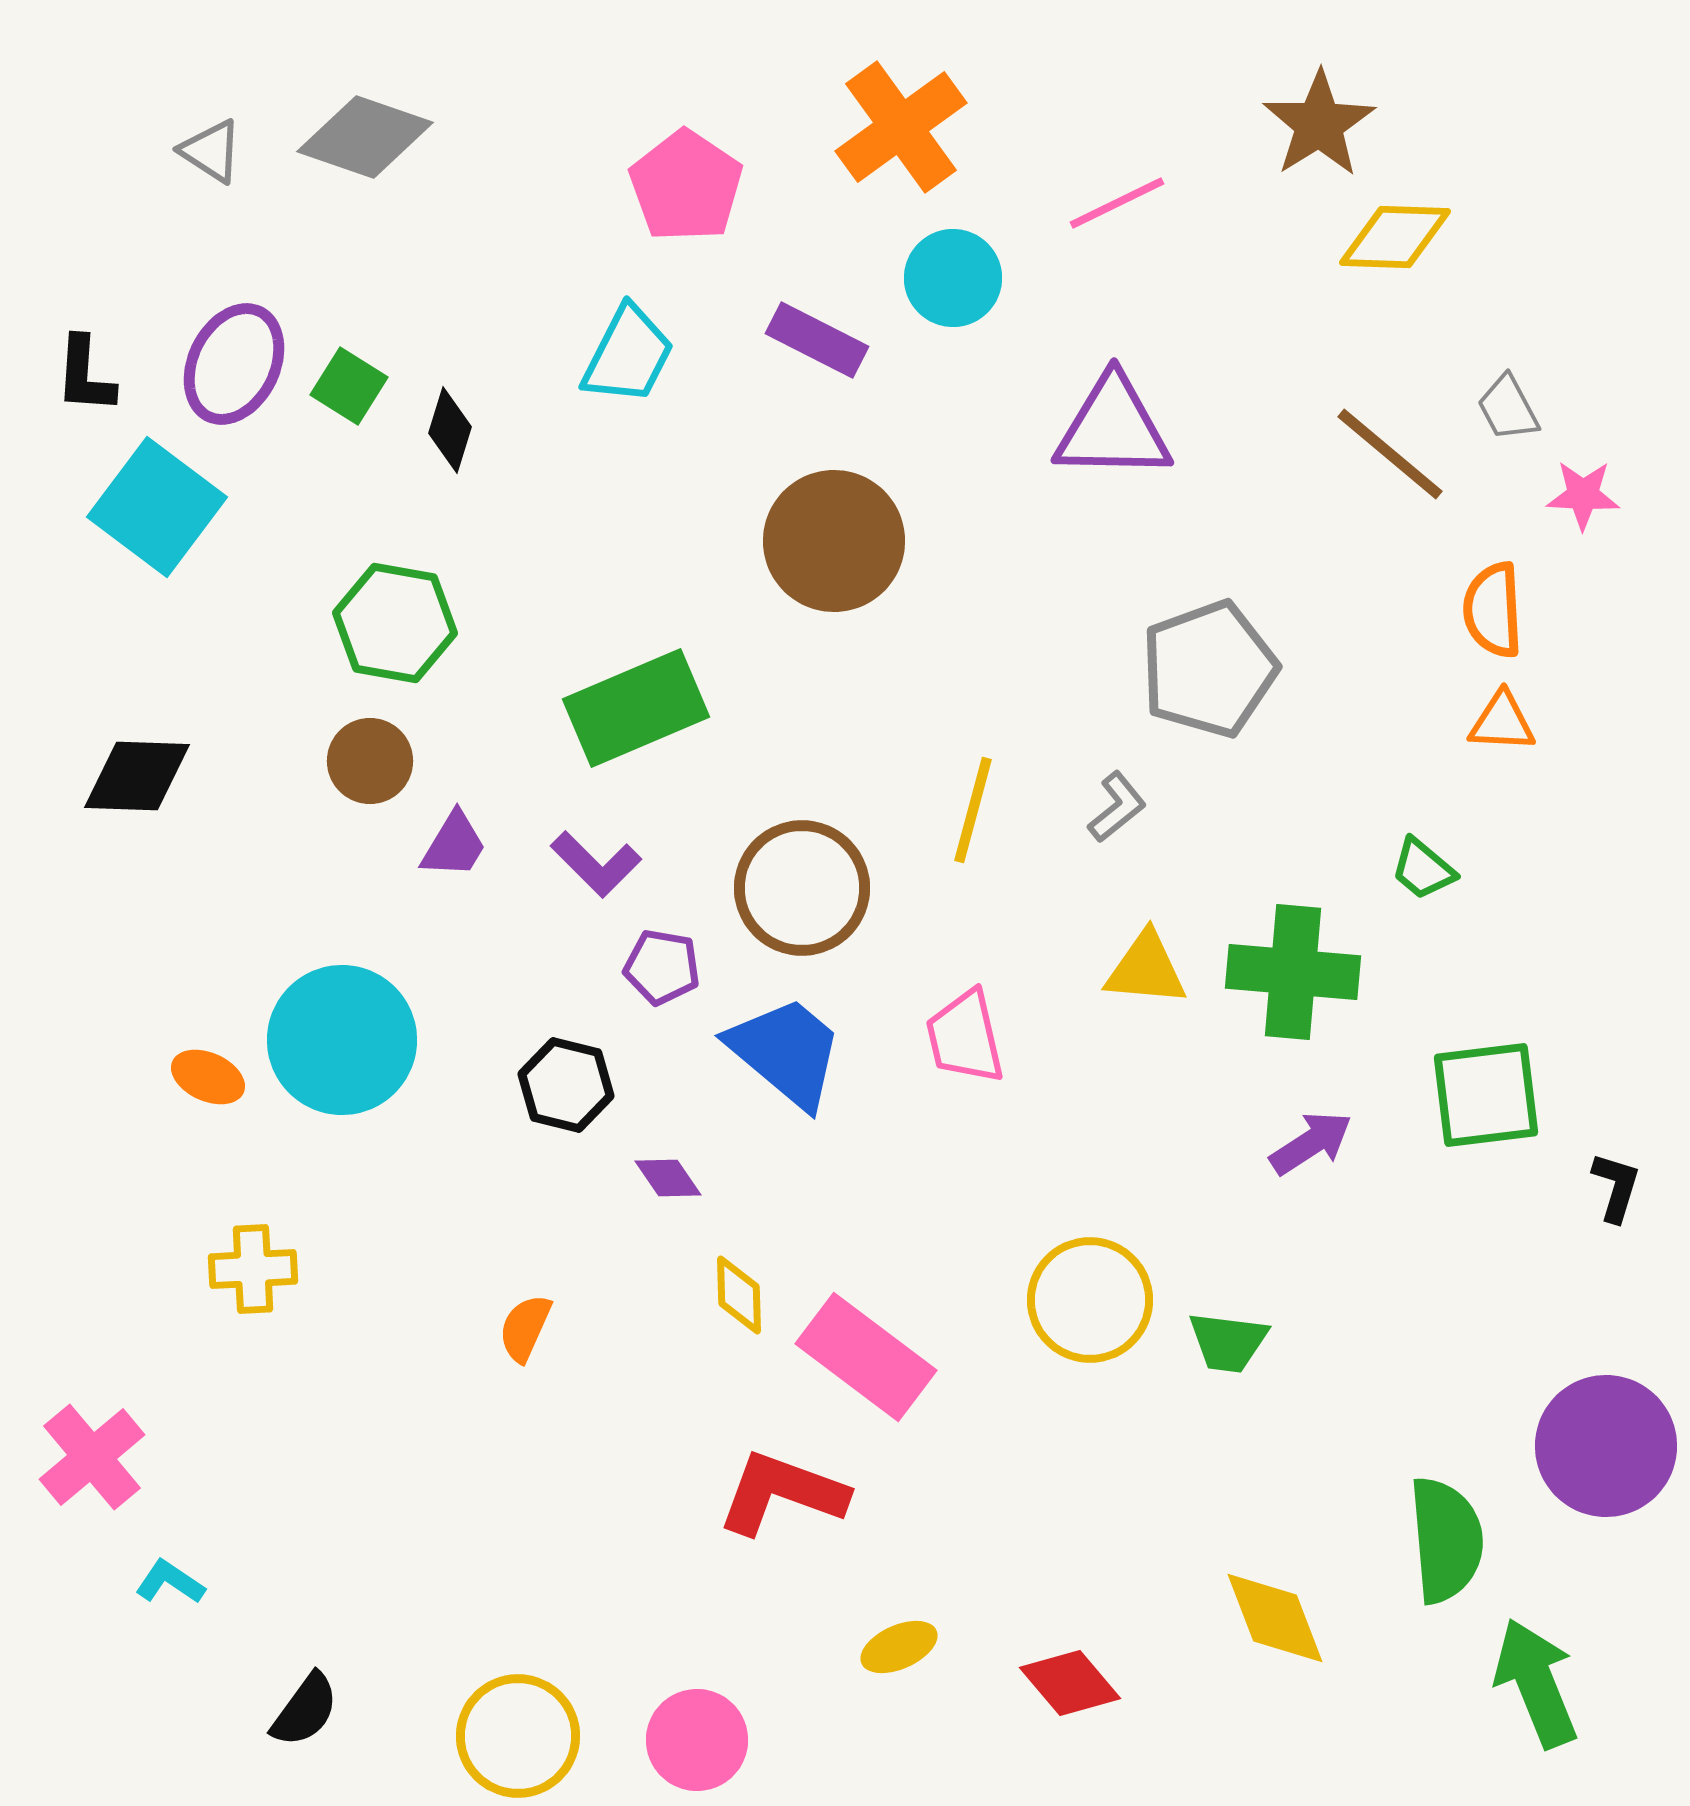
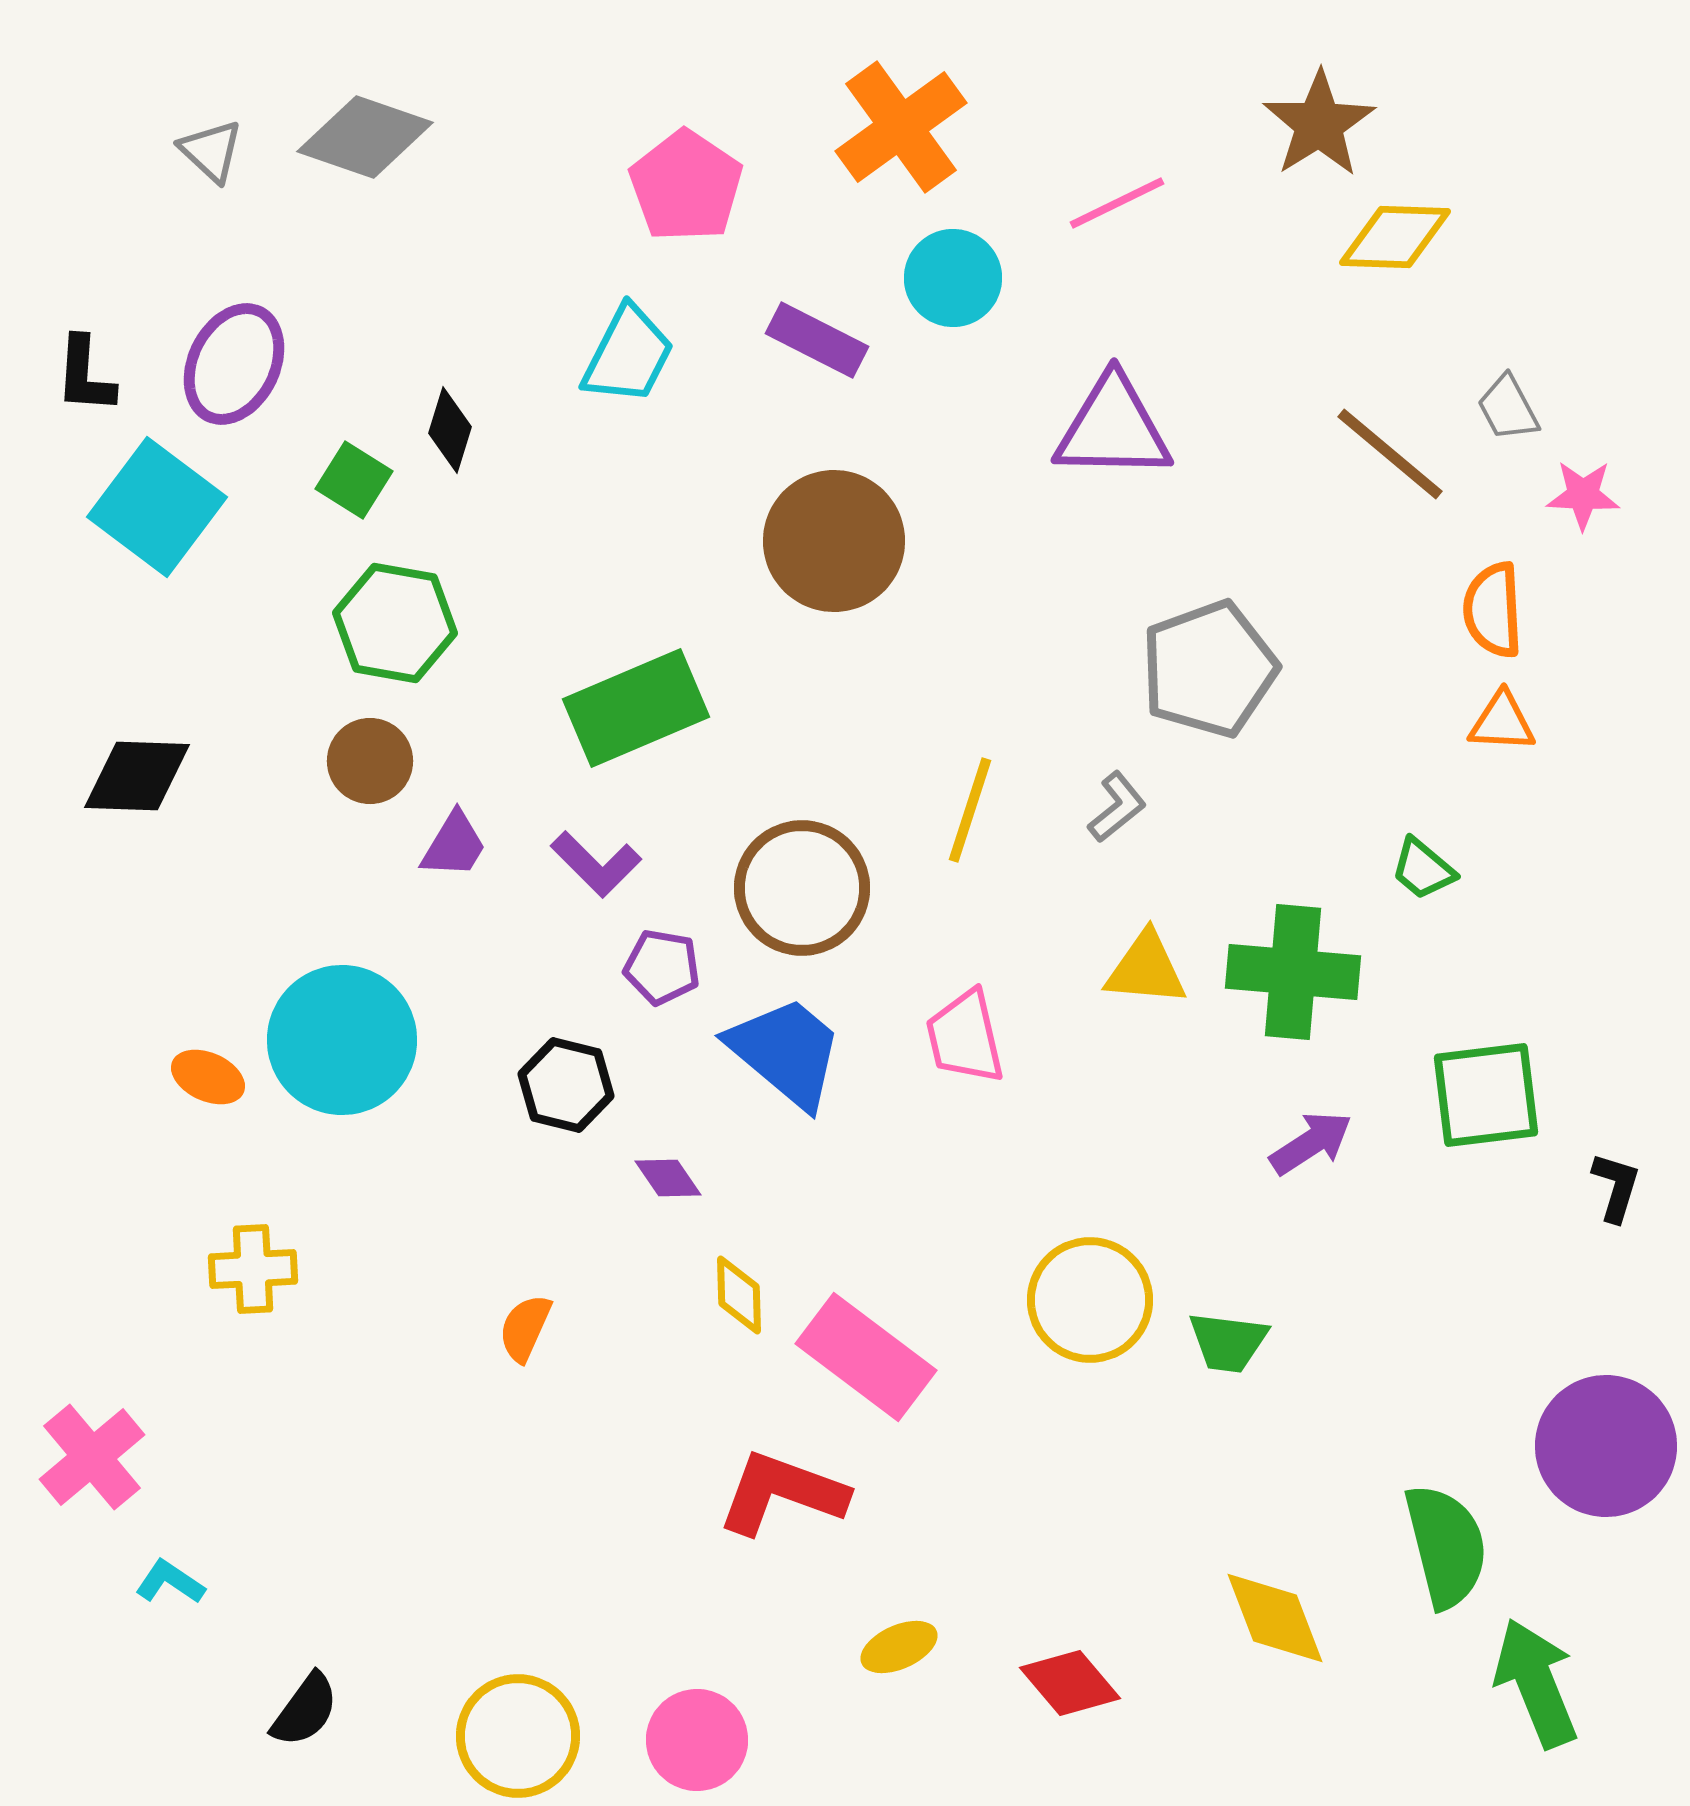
gray triangle at (211, 151): rotated 10 degrees clockwise
green square at (349, 386): moved 5 px right, 94 px down
yellow line at (973, 810): moved 3 px left; rotated 3 degrees clockwise
green semicircle at (1446, 1540): moved 6 px down; rotated 9 degrees counterclockwise
